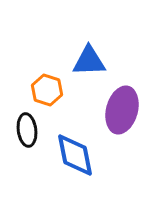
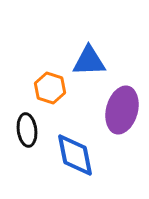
orange hexagon: moved 3 px right, 2 px up
